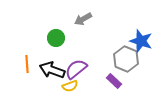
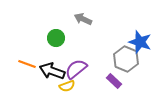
gray arrow: rotated 54 degrees clockwise
blue star: moved 1 px left, 1 px down
orange line: rotated 66 degrees counterclockwise
black arrow: moved 1 px down
yellow semicircle: moved 3 px left
